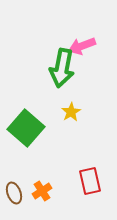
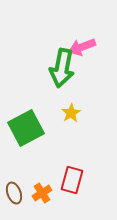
pink arrow: moved 1 px down
yellow star: moved 1 px down
green square: rotated 21 degrees clockwise
red rectangle: moved 18 px left, 1 px up; rotated 28 degrees clockwise
orange cross: moved 2 px down
